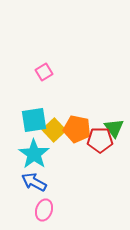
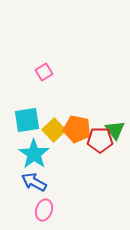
cyan square: moved 7 px left
green triangle: moved 1 px right, 2 px down
